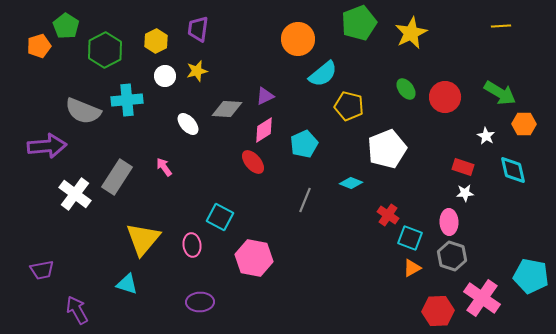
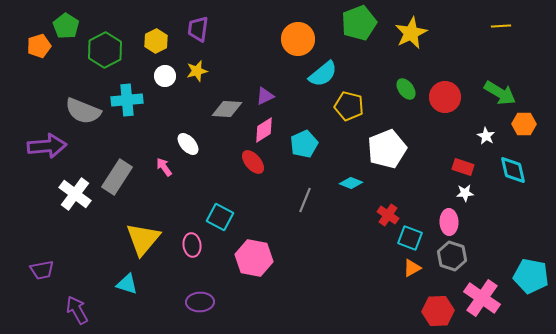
white ellipse at (188, 124): moved 20 px down
